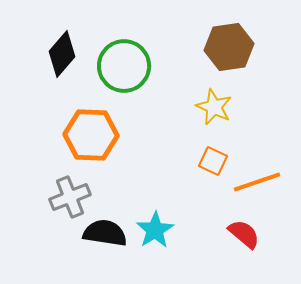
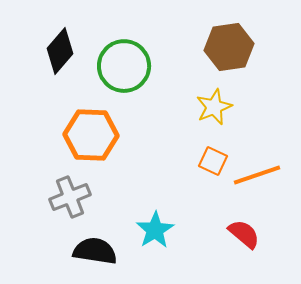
black diamond: moved 2 px left, 3 px up
yellow star: rotated 24 degrees clockwise
orange line: moved 7 px up
black semicircle: moved 10 px left, 18 px down
